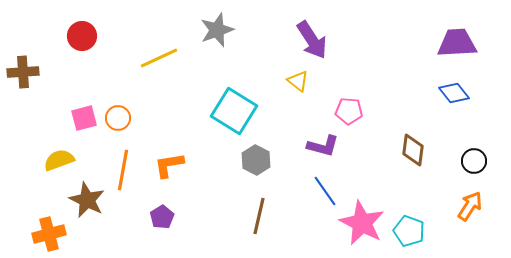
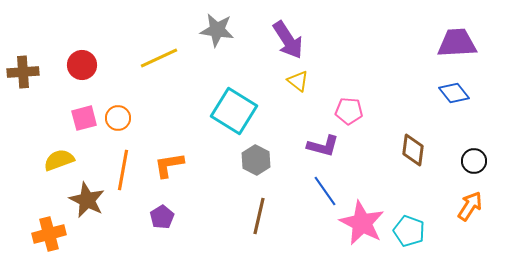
gray star: rotated 28 degrees clockwise
red circle: moved 29 px down
purple arrow: moved 24 px left
